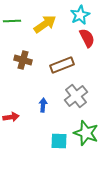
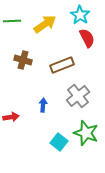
cyan star: rotated 12 degrees counterclockwise
gray cross: moved 2 px right
cyan square: moved 1 px down; rotated 36 degrees clockwise
